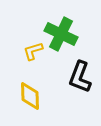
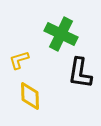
yellow L-shape: moved 14 px left, 9 px down
black L-shape: moved 4 px up; rotated 12 degrees counterclockwise
